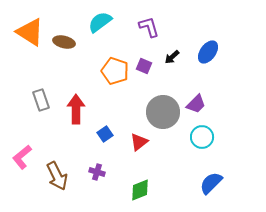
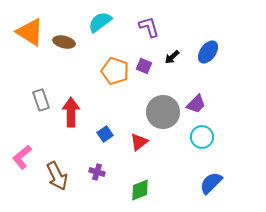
red arrow: moved 5 px left, 3 px down
